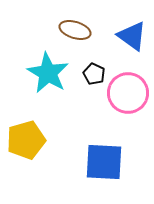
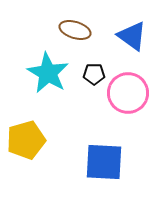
black pentagon: rotated 25 degrees counterclockwise
